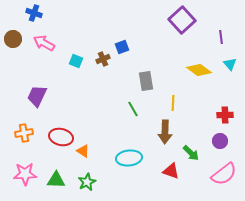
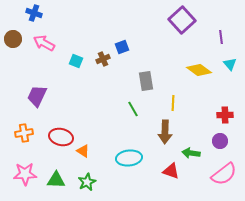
green arrow: rotated 144 degrees clockwise
